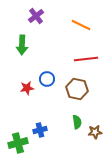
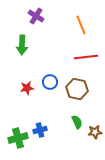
purple cross: rotated 21 degrees counterclockwise
orange line: rotated 42 degrees clockwise
red line: moved 2 px up
blue circle: moved 3 px right, 3 px down
green semicircle: rotated 16 degrees counterclockwise
green cross: moved 5 px up
